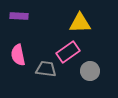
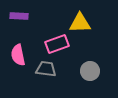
pink rectangle: moved 11 px left, 8 px up; rotated 15 degrees clockwise
